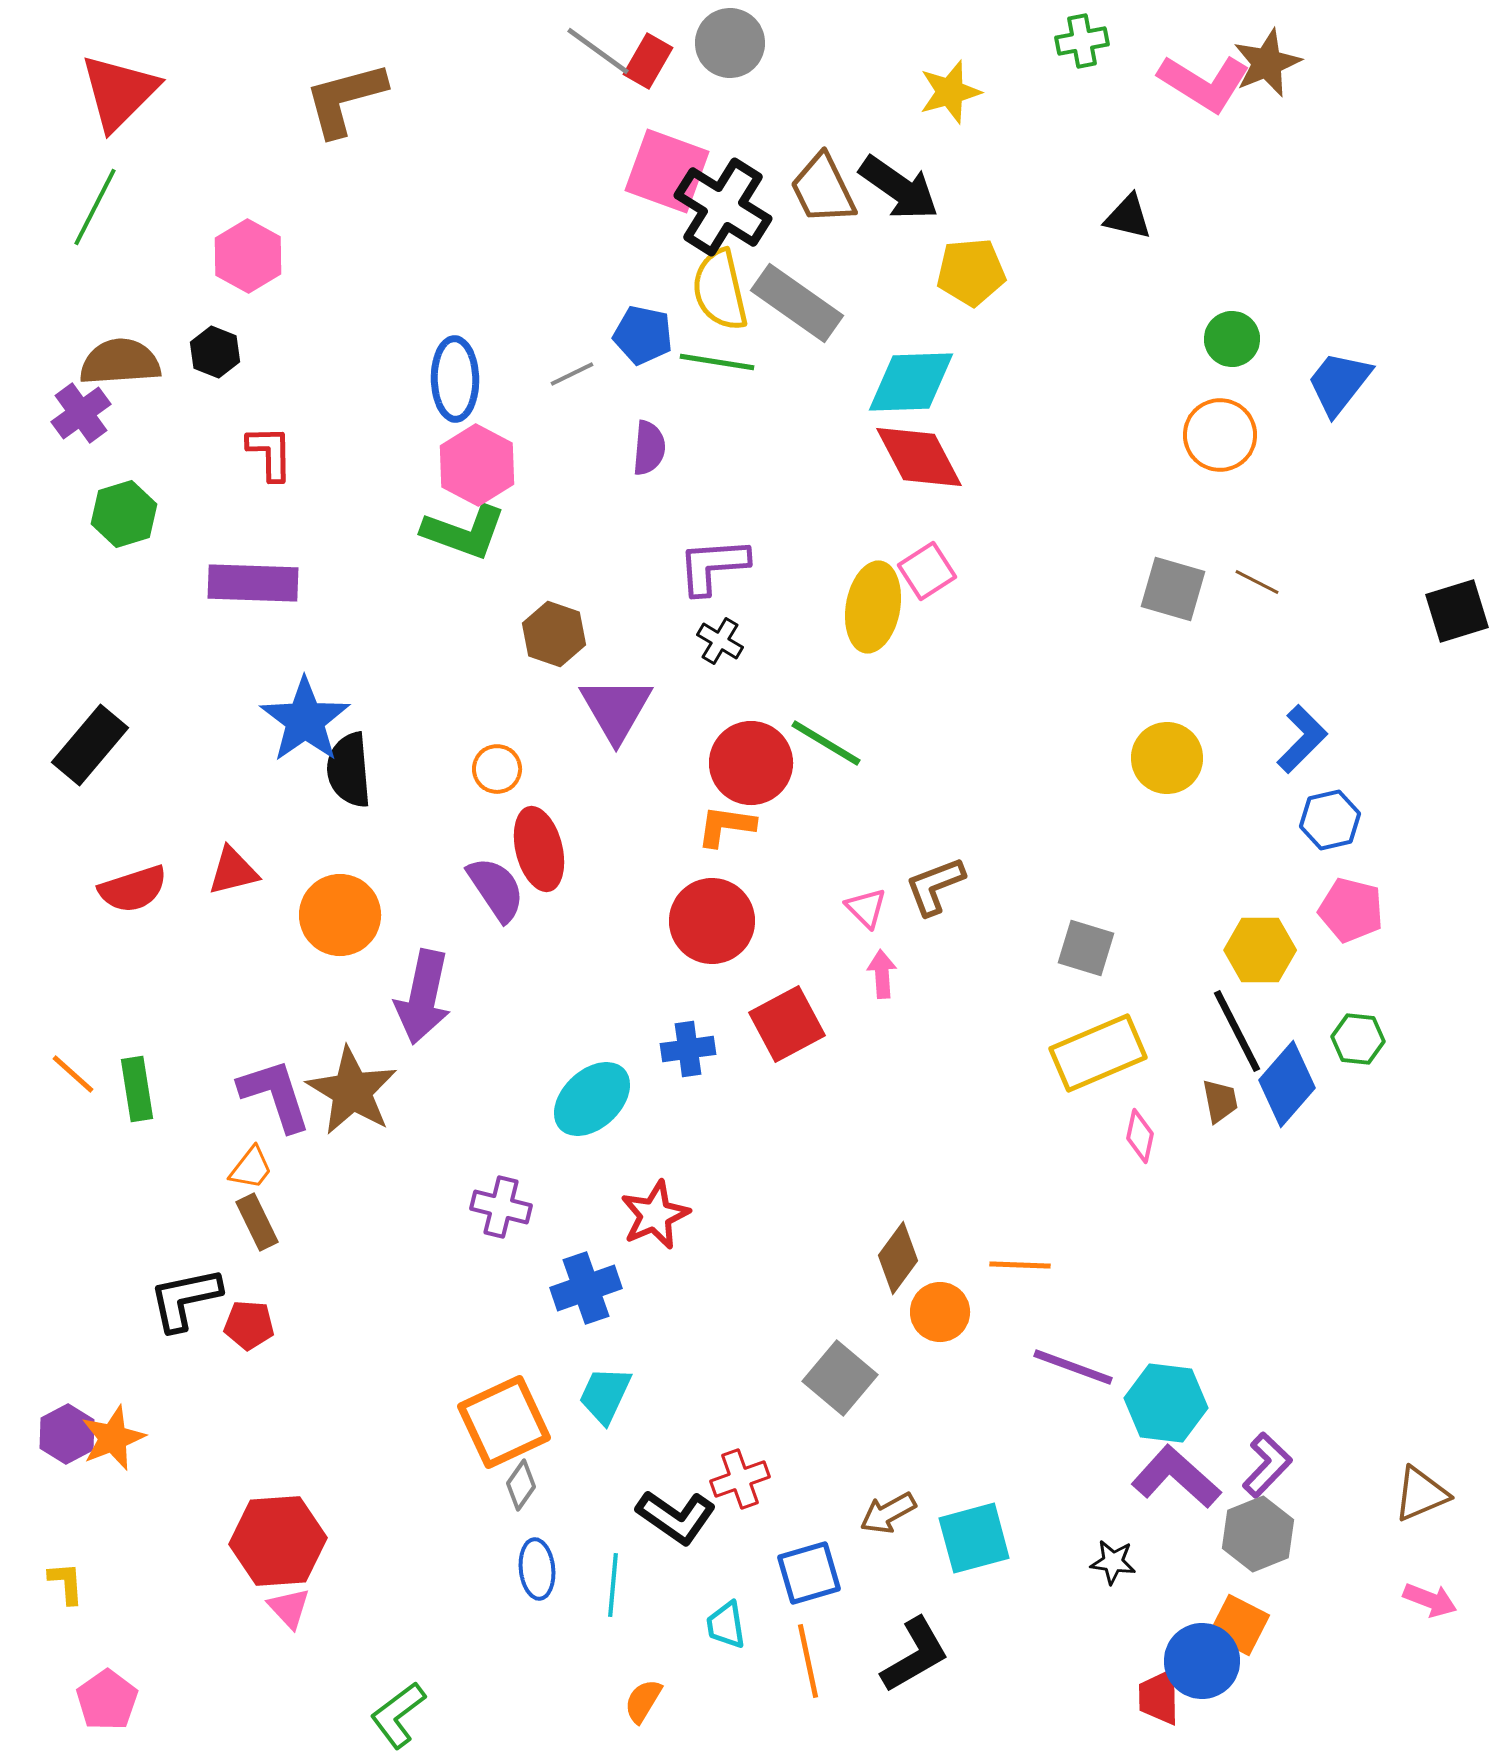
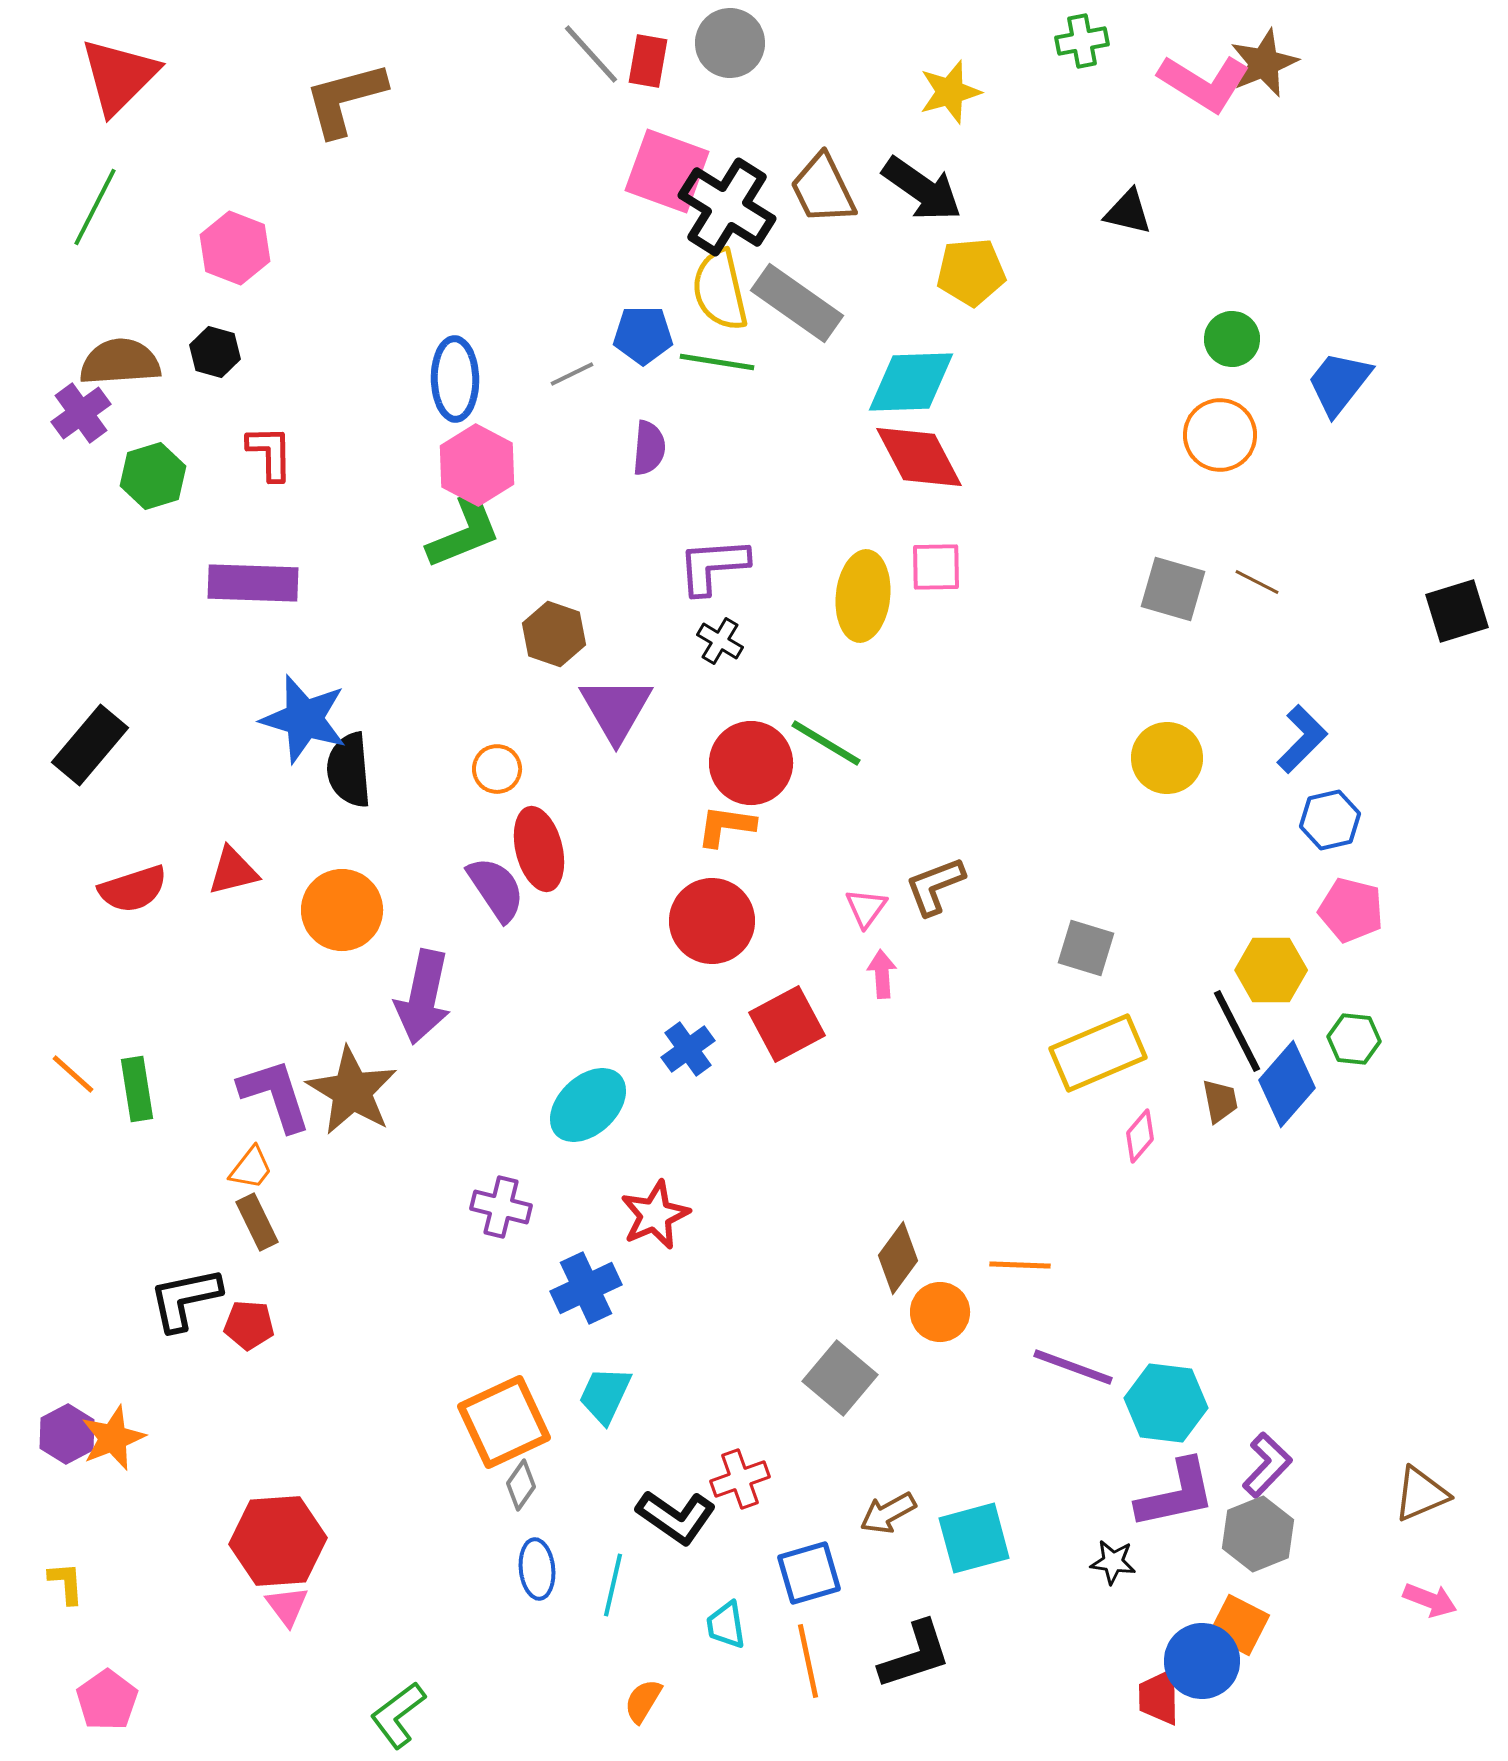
gray line at (598, 51): moved 7 px left, 3 px down; rotated 12 degrees clockwise
red rectangle at (648, 61): rotated 20 degrees counterclockwise
brown star at (1267, 63): moved 3 px left
red triangle at (119, 92): moved 16 px up
black arrow at (899, 188): moved 23 px right, 1 px down
black cross at (723, 207): moved 4 px right
black triangle at (1128, 217): moved 5 px up
pink hexagon at (248, 256): moved 13 px left, 8 px up; rotated 8 degrees counterclockwise
blue pentagon at (643, 335): rotated 12 degrees counterclockwise
black hexagon at (215, 352): rotated 6 degrees counterclockwise
green hexagon at (124, 514): moved 29 px right, 38 px up
green L-shape at (464, 532): rotated 42 degrees counterclockwise
pink square at (927, 571): moved 9 px right, 4 px up; rotated 32 degrees clockwise
yellow ellipse at (873, 607): moved 10 px left, 11 px up; rotated 4 degrees counterclockwise
blue star at (305, 720): moved 1 px left, 1 px up; rotated 20 degrees counterclockwise
pink triangle at (866, 908): rotated 21 degrees clockwise
orange circle at (340, 915): moved 2 px right, 5 px up
yellow hexagon at (1260, 950): moved 11 px right, 20 px down
green hexagon at (1358, 1039): moved 4 px left
blue cross at (688, 1049): rotated 28 degrees counterclockwise
cyan ellipse at (592, 1099): moved 4 px left, 6 px down
pink diamond at (1140, 1136): rotated 28 degrees clockwise
blue cross at (586, 1288): rotated 6 degrees counterclockwise
purple L-shape at (1176, 1477): moved 17 px down; rotated 126 degrees clockwise
cyan line at (613, 1585): rotated 8 degrees clockwise
pink triangle at (289, 1608): moved 2 px left, 2 px up; rotated 6 degrees clockwise
black L-shape at (915, 1655): rotated 12 degrees clockwise
